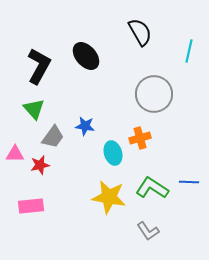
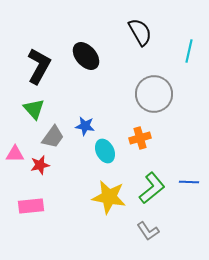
cyan ellipse: moved 8 px left, 2 px up; rotated 10 degrees counterclockwise
green L-shape: rotated 108 degrees clockwise
